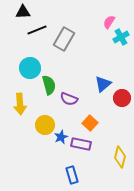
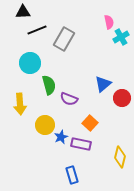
pink semicircle: rotated 136 degrees clockwise
cyan circle: moved 5 px up
